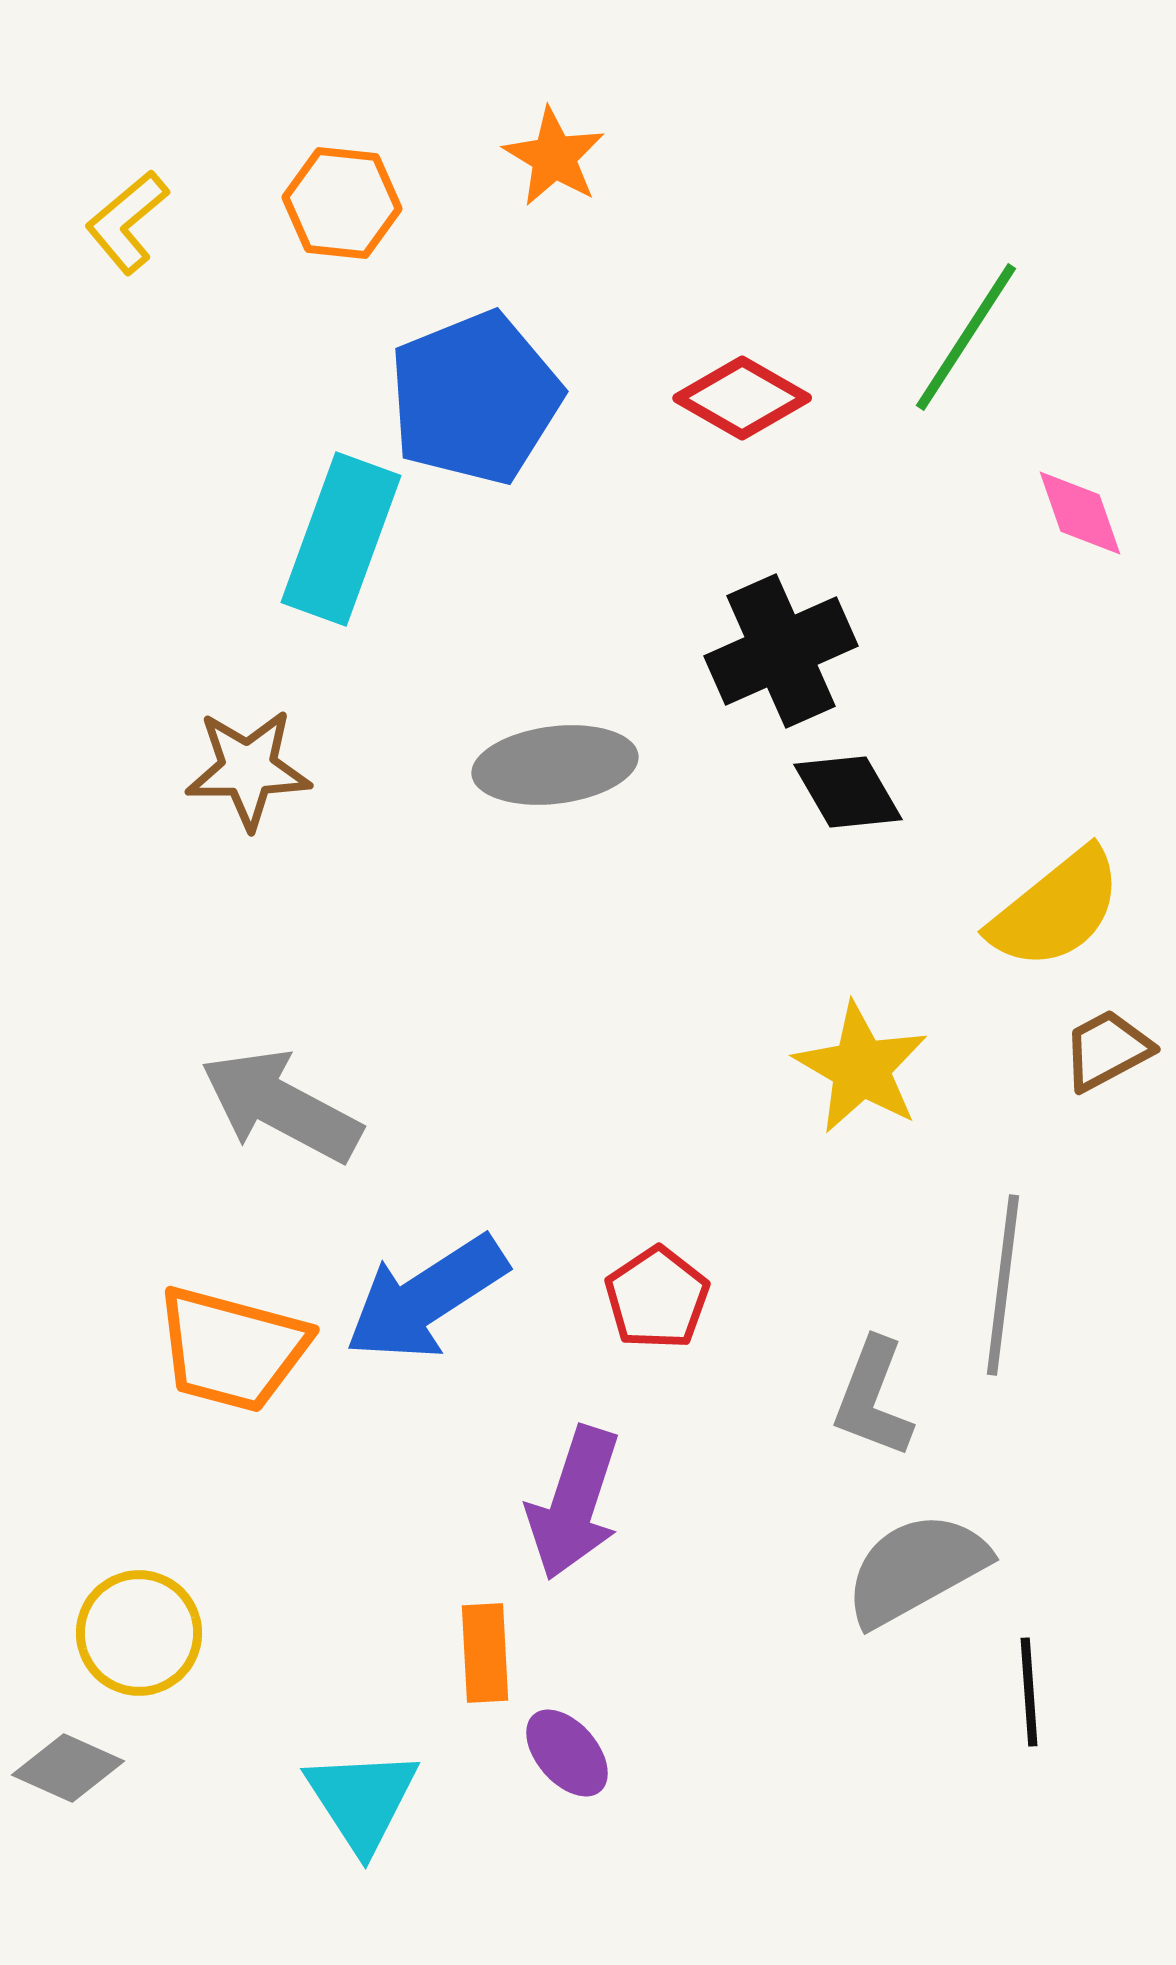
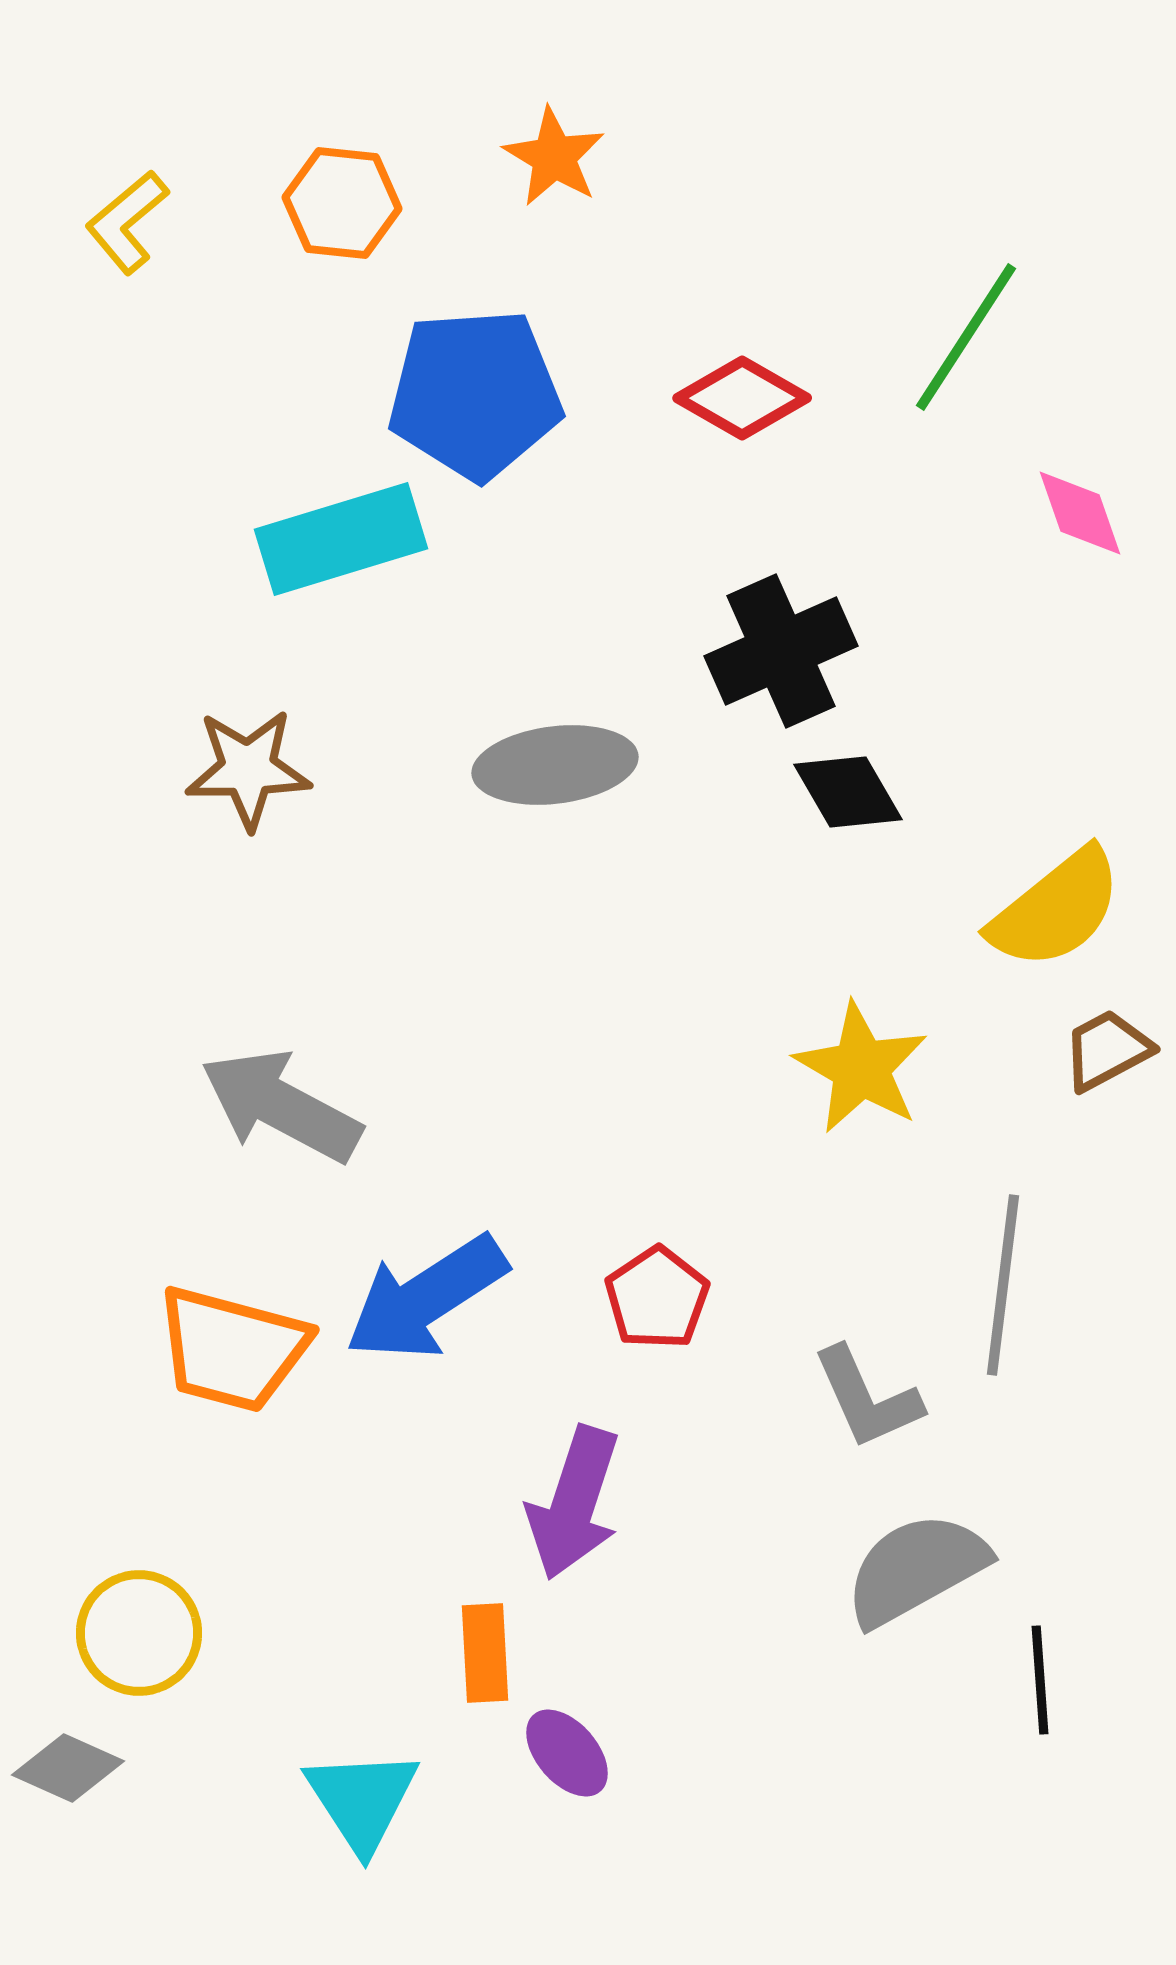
blue pentagon: moved 4 px up; rotated 18 degrees clockwise
cyan rectangle: rotated 53 degrees clockwise
gray L-shape: moved 6 px left; rotated 45 degrees counterclockwise
black line: moved 11 px right, 12 px up
